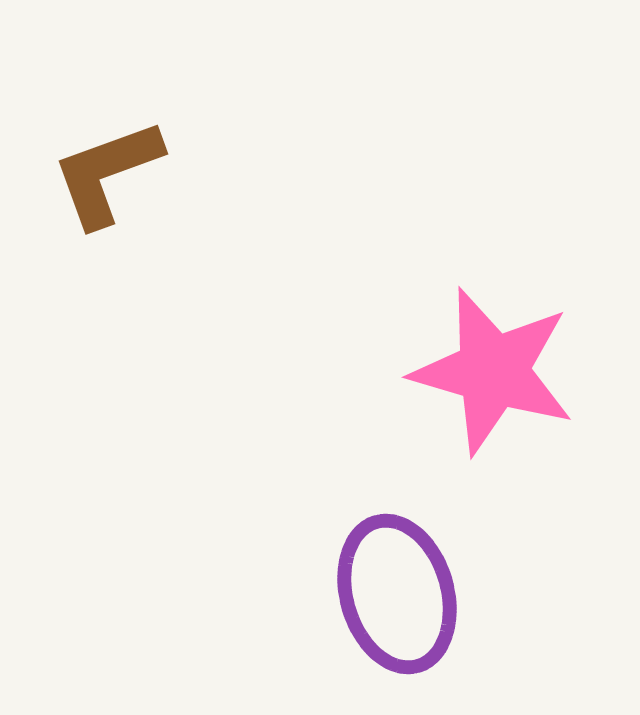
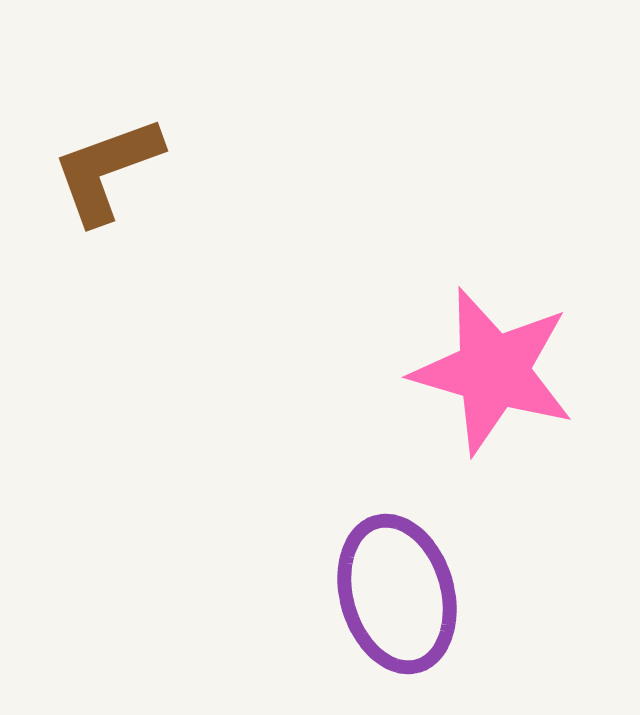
brown L-shape: moved 3 px up
